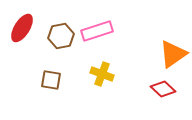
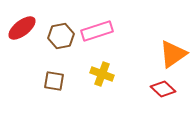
red ellipse: rotated 20 degrees clockwise
brown square: moved 3 px right, 1 px down
